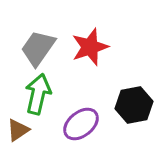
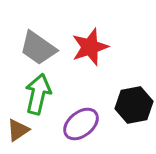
gray trapezoid: rotated 90 degrees counterclockwise
